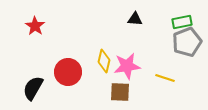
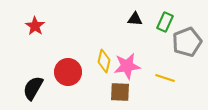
green rectangle: moved 17 px left; rotated 54 degrees counterclockwise
